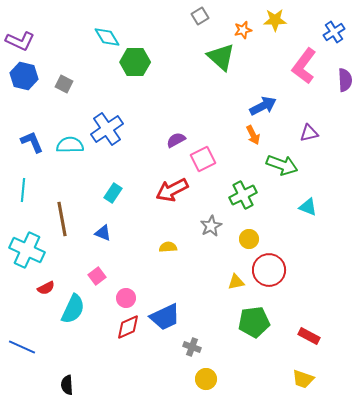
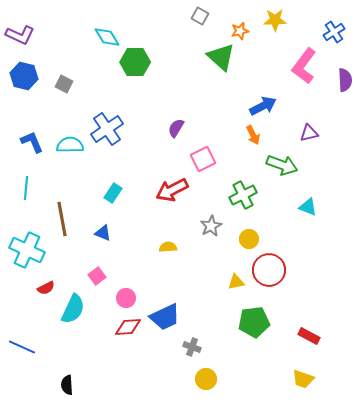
gray square at (200, 16): rotated 30 degrees counterclockwise
orange star at (243, 30): moved 3 px left, 1 px down
purple L-shape at (20, 41): moved 6 px up
purple semicircle at (176, 140): moved 12 px up; rotated 30 degrees counterclockwise
cyan line at (23, 190): moved 3 px right, 2 px up
red diamond at (128, 327): rotated 20 degrees clockwise
